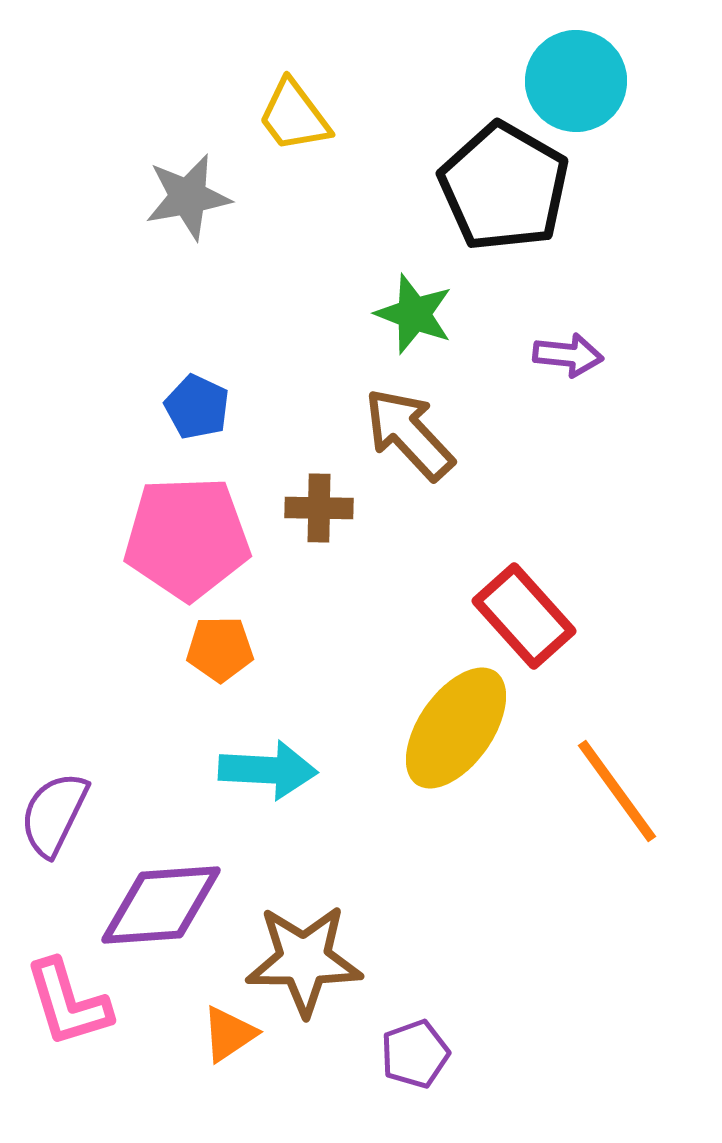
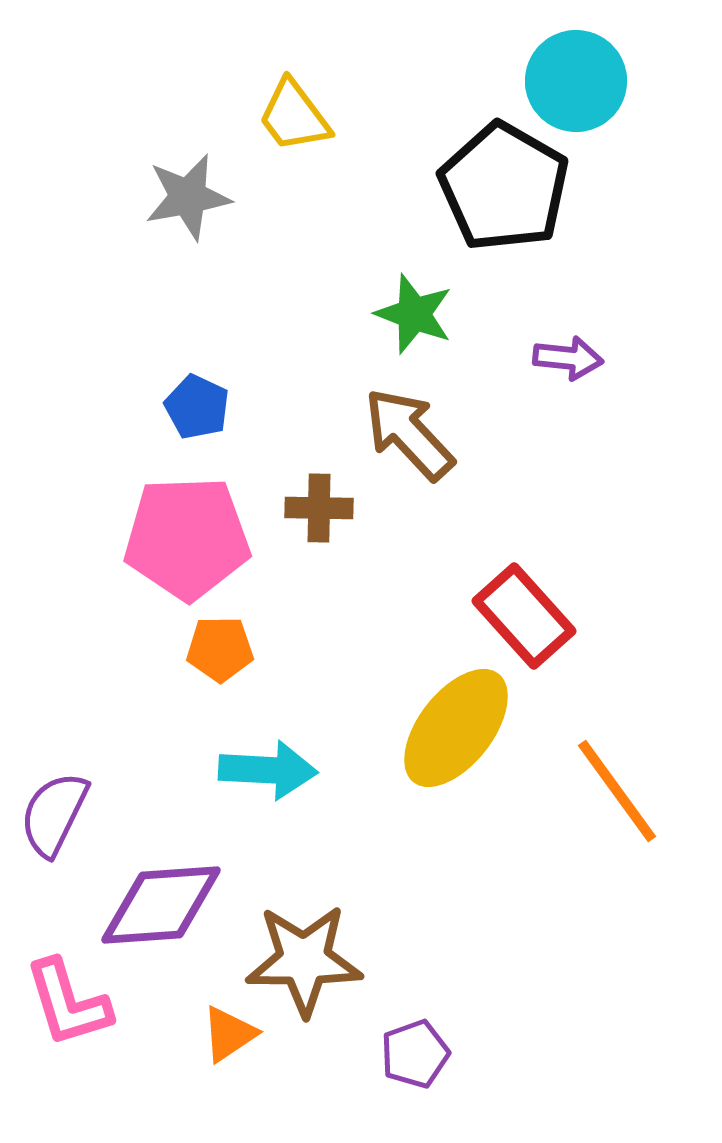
purple arrow: moved 3 px down
yellow ellipse: rotated 3 degrees clockwise
